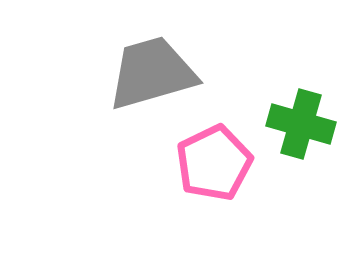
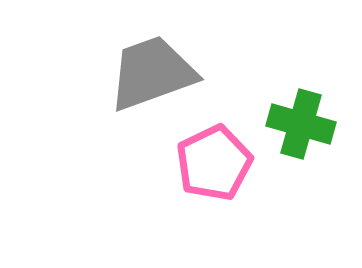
gray trapezoid: rotated 4 degrees counterclockwise
